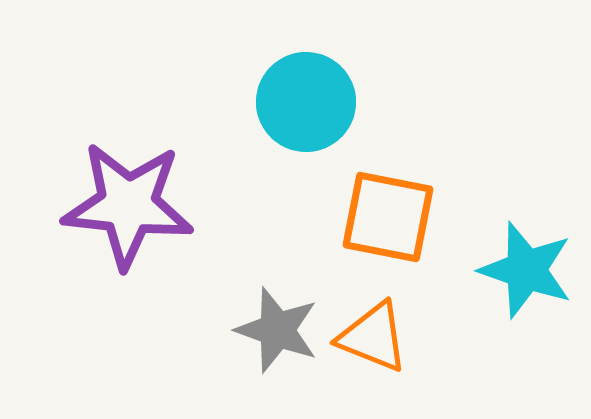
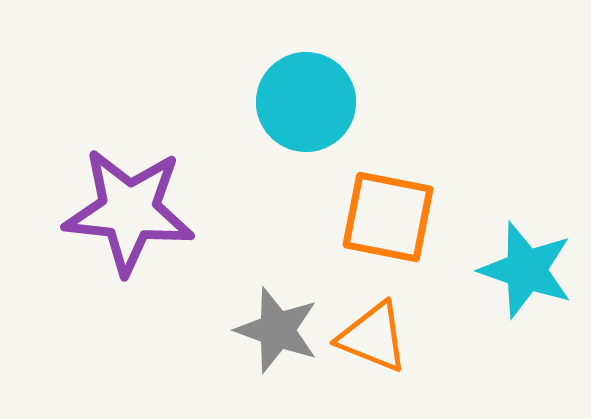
purple star: moved 1 px right, 6 px down
